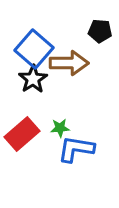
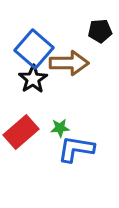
black pentagon: rotated 10 degrees counterclockwise
red rectangle: moved 1 px left, 2 px up
